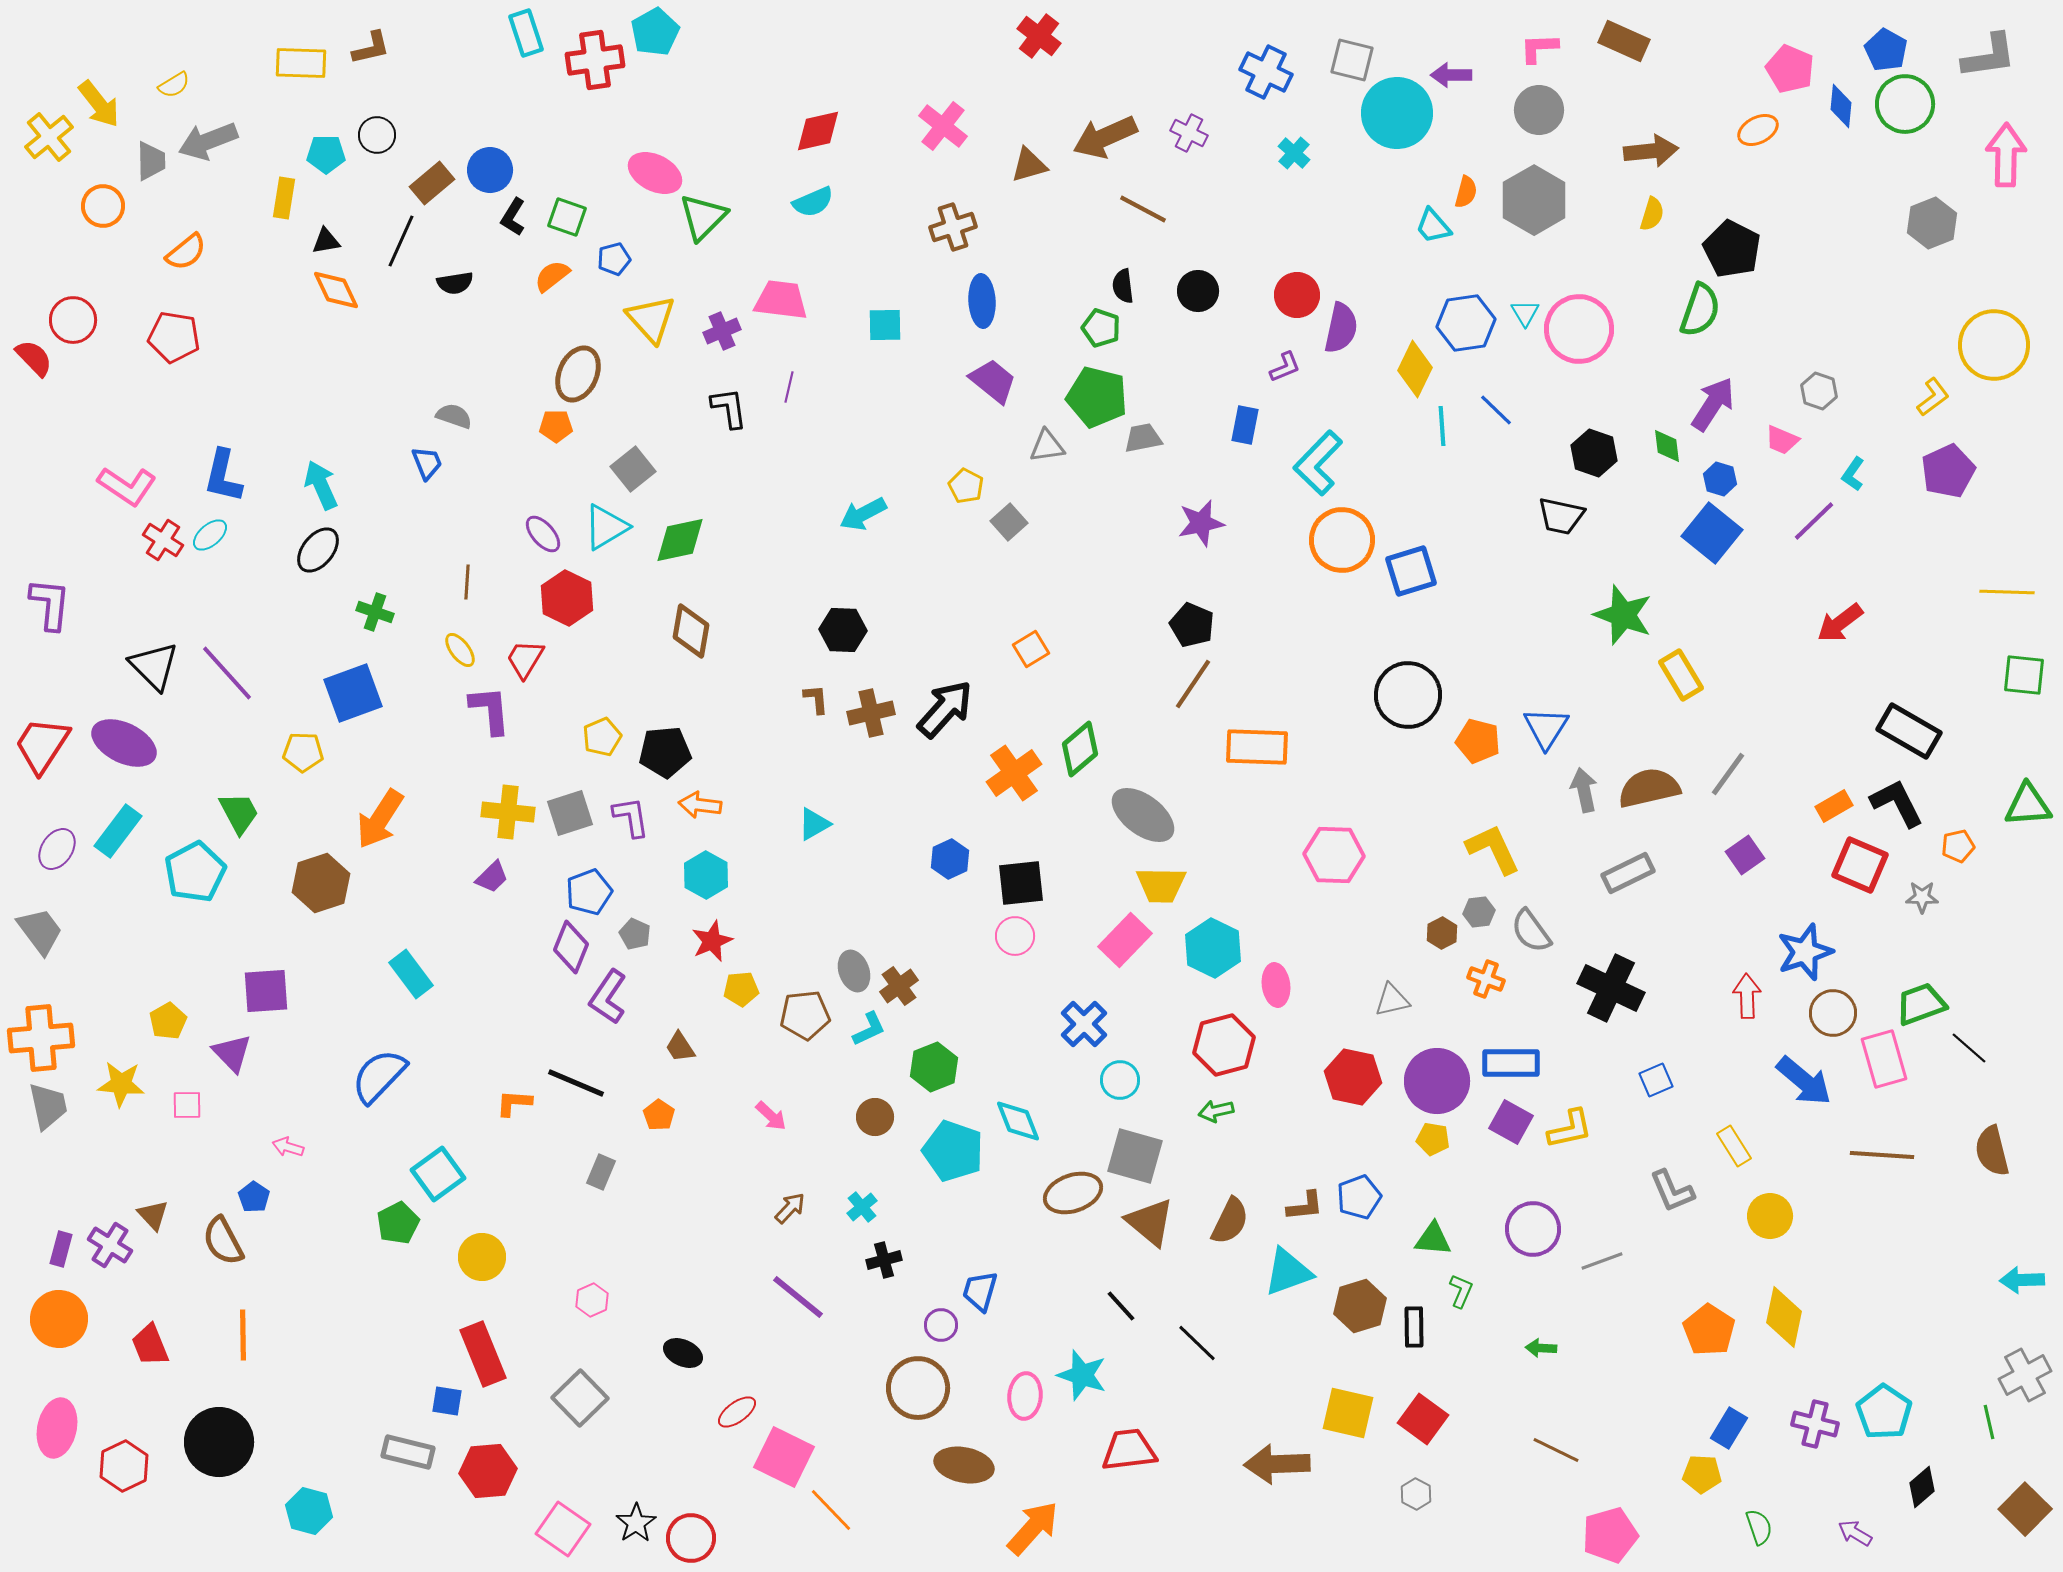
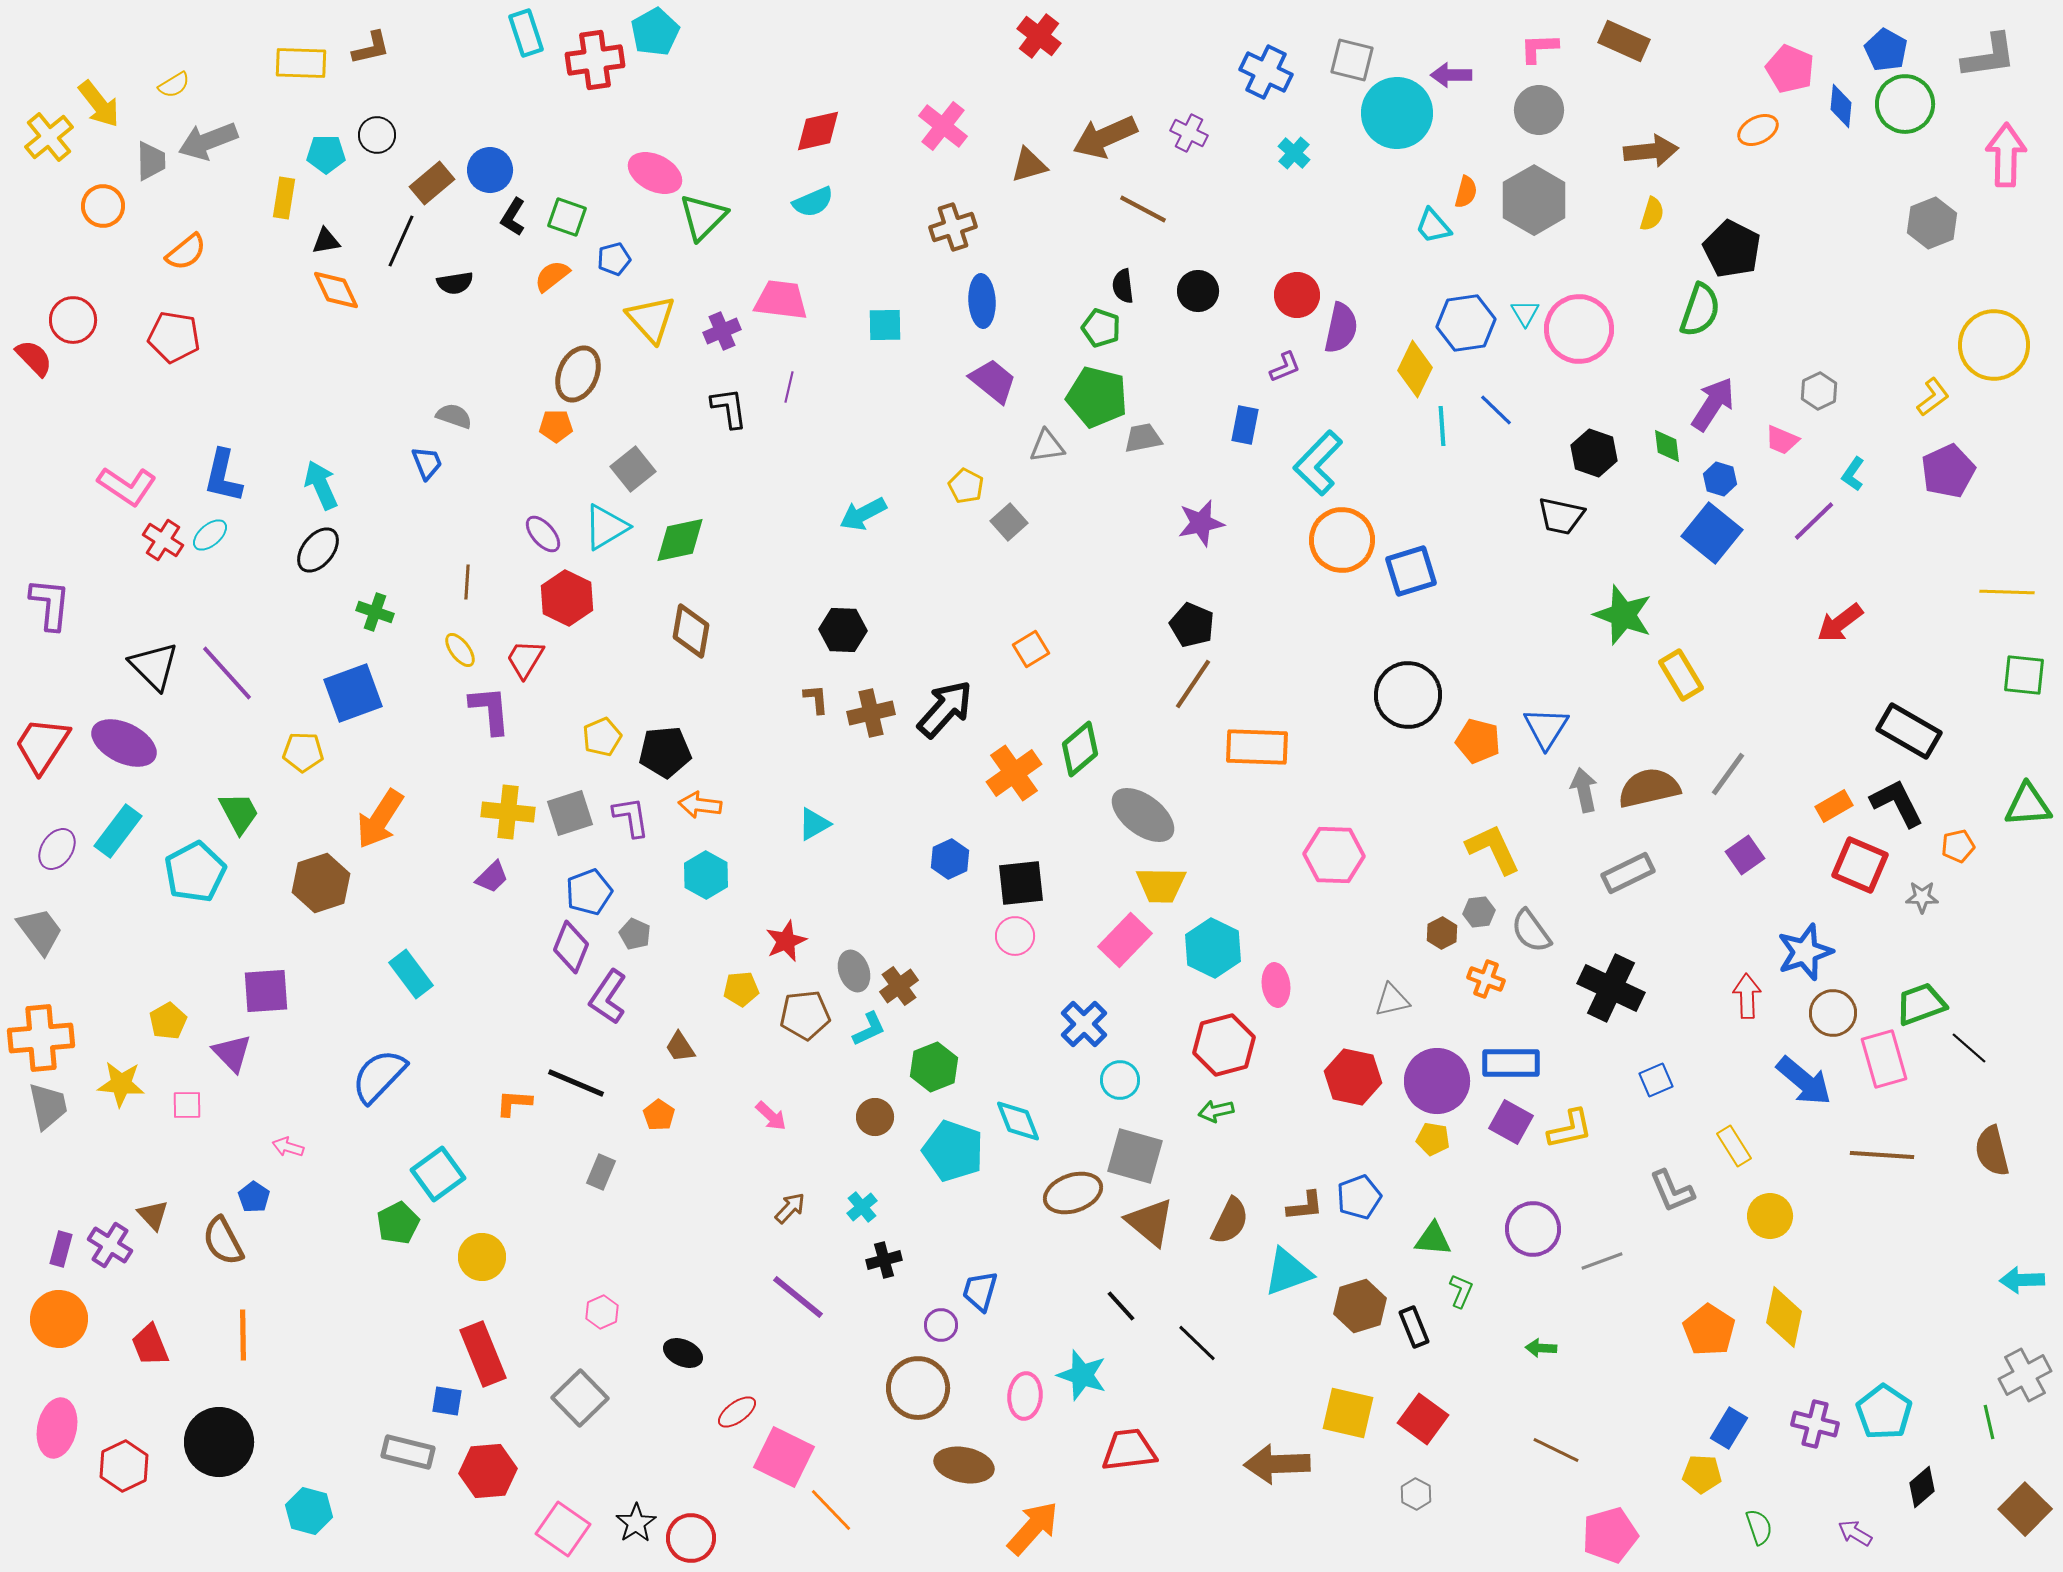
gray hexagon at (1819, 391): rotated 15 degrees clockwise
red star at (712, 941): moved 74 px right
pink hexagon at (592, 1300): moved 10 px right, 12 px down
black rectangle at (1414, 1327): rotated 21 degrees counterclockwise
